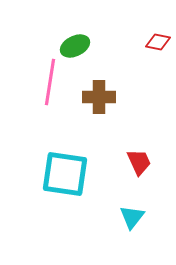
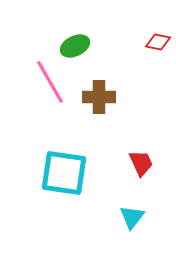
pink line: rotated 39 degrees counterclockwise
red trapezoid: moved 2 px right, 1 px down
cyan square: moved 1 px left, 1 px up
